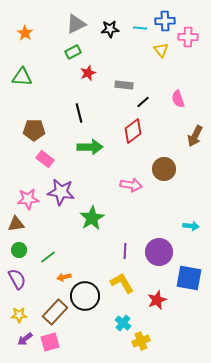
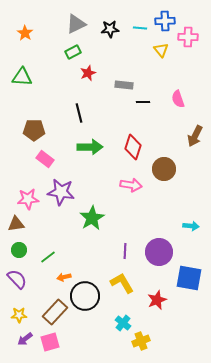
black line at (143, 102): rotated 40 degrees clockwise
red diamond at (133, 131): moved 16 px down; rotated 35 degrees counterclockwise
purple semicircle at (17, 279): rotated 15 degrees counterclockwise
